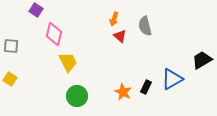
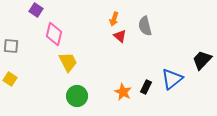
black trapezoid: rotated 15 degrees counterclockwise
blue triangle: rotated 10 degrees counterclockwise
